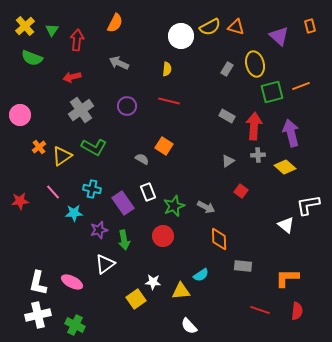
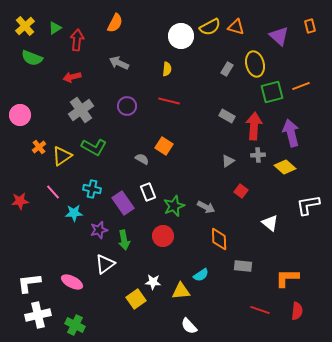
green triangle at (52, 30): moved 3 px right, 2 px up; rotated 24 degrees clockwise
white triangle at (286, 225): moved 16 px left, 2 px up
white L-shape at (38, 283): moved 9 px left; rotated 70 degrees clockwise
